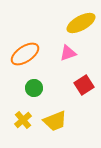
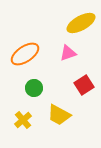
yellow trapezoid: moved 4 px right, 6 px up; rotated 50 degrees clockwise
